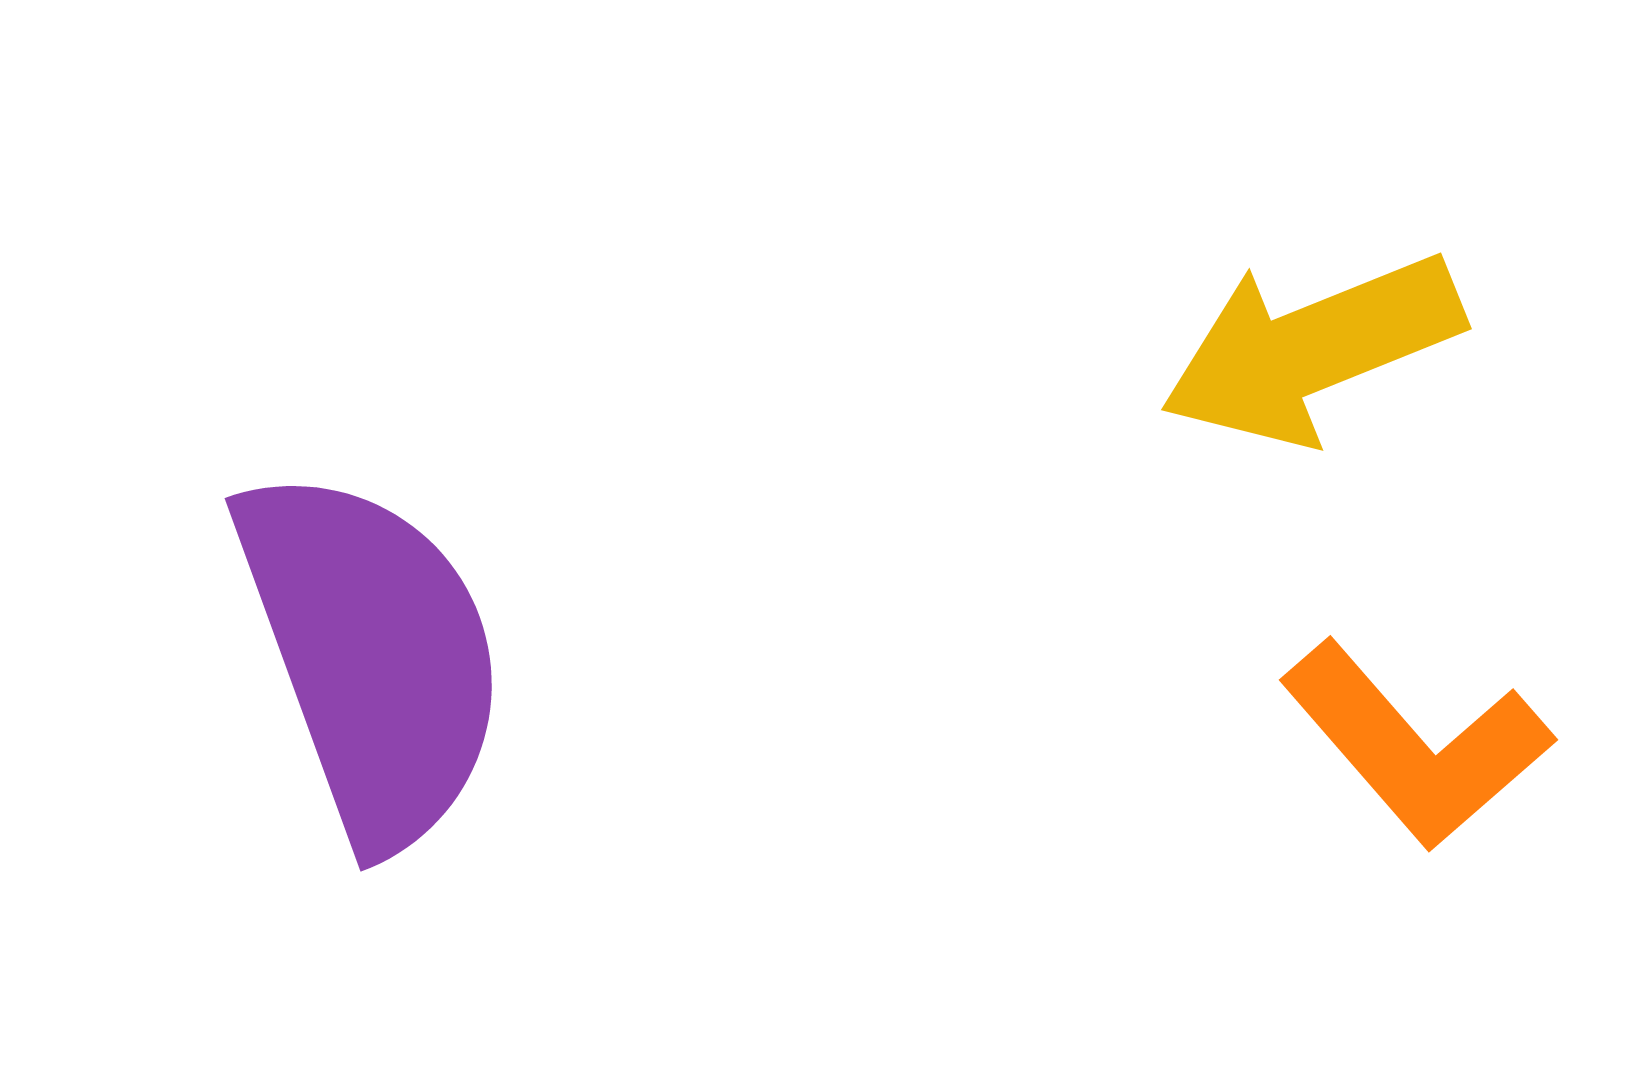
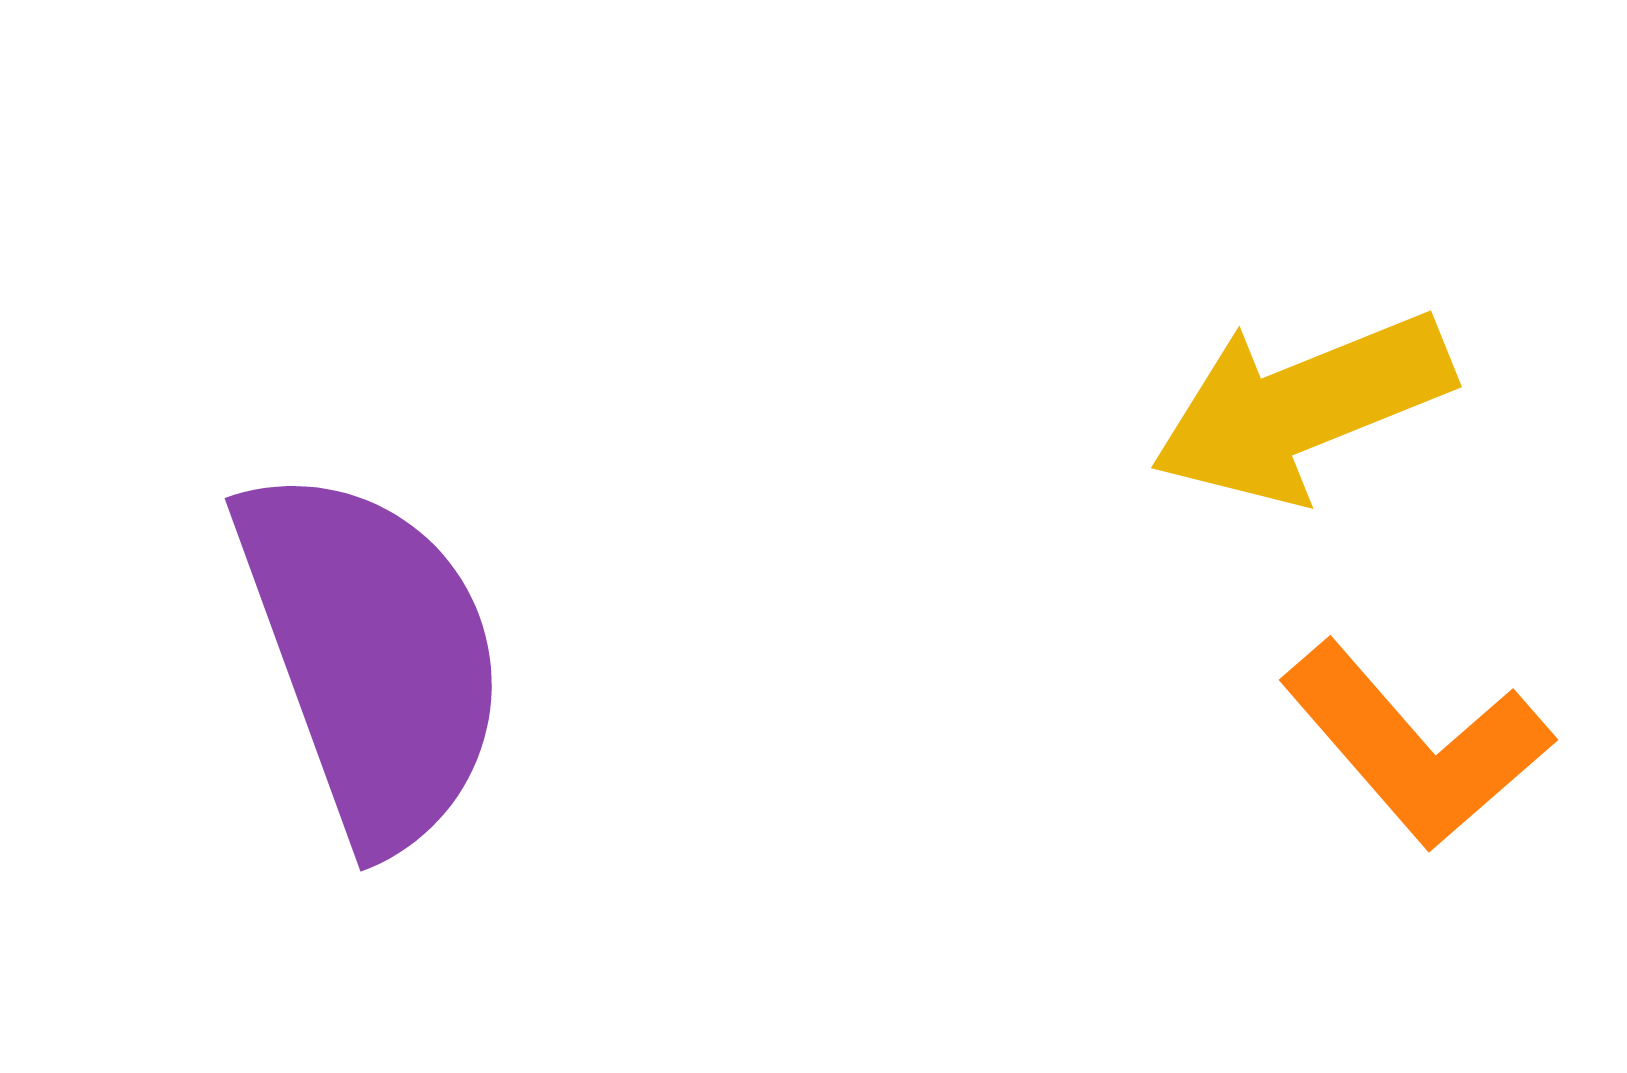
yellow arrow: moved 10 px left, 58 px down
